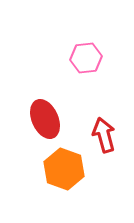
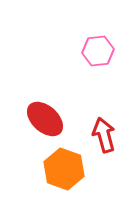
pink hexagon: moved 12 px right, 7 px up
red ellipse: rotated 24 degrees counterclockwise
